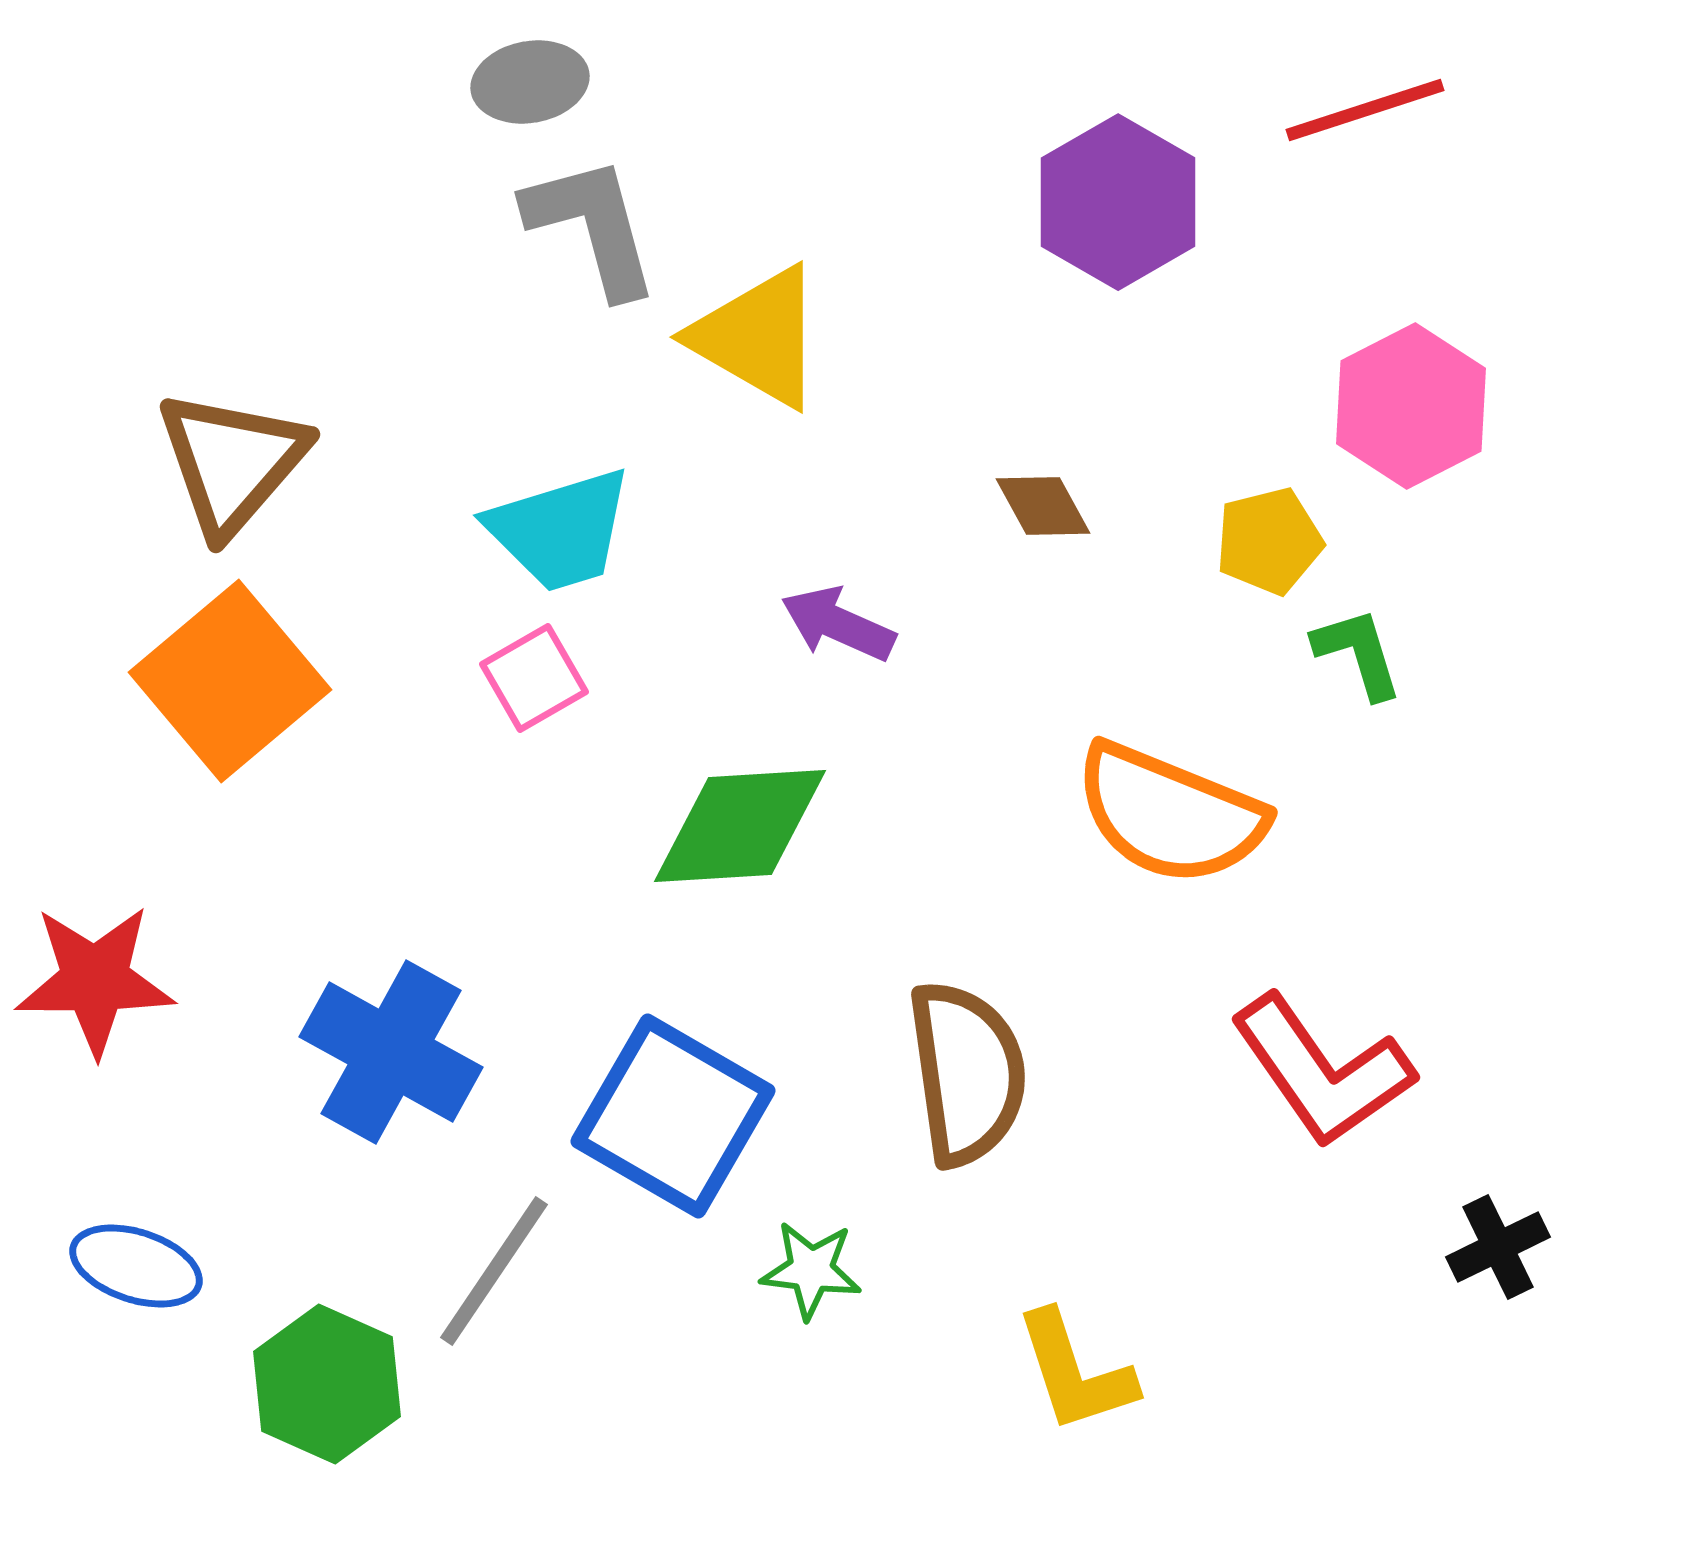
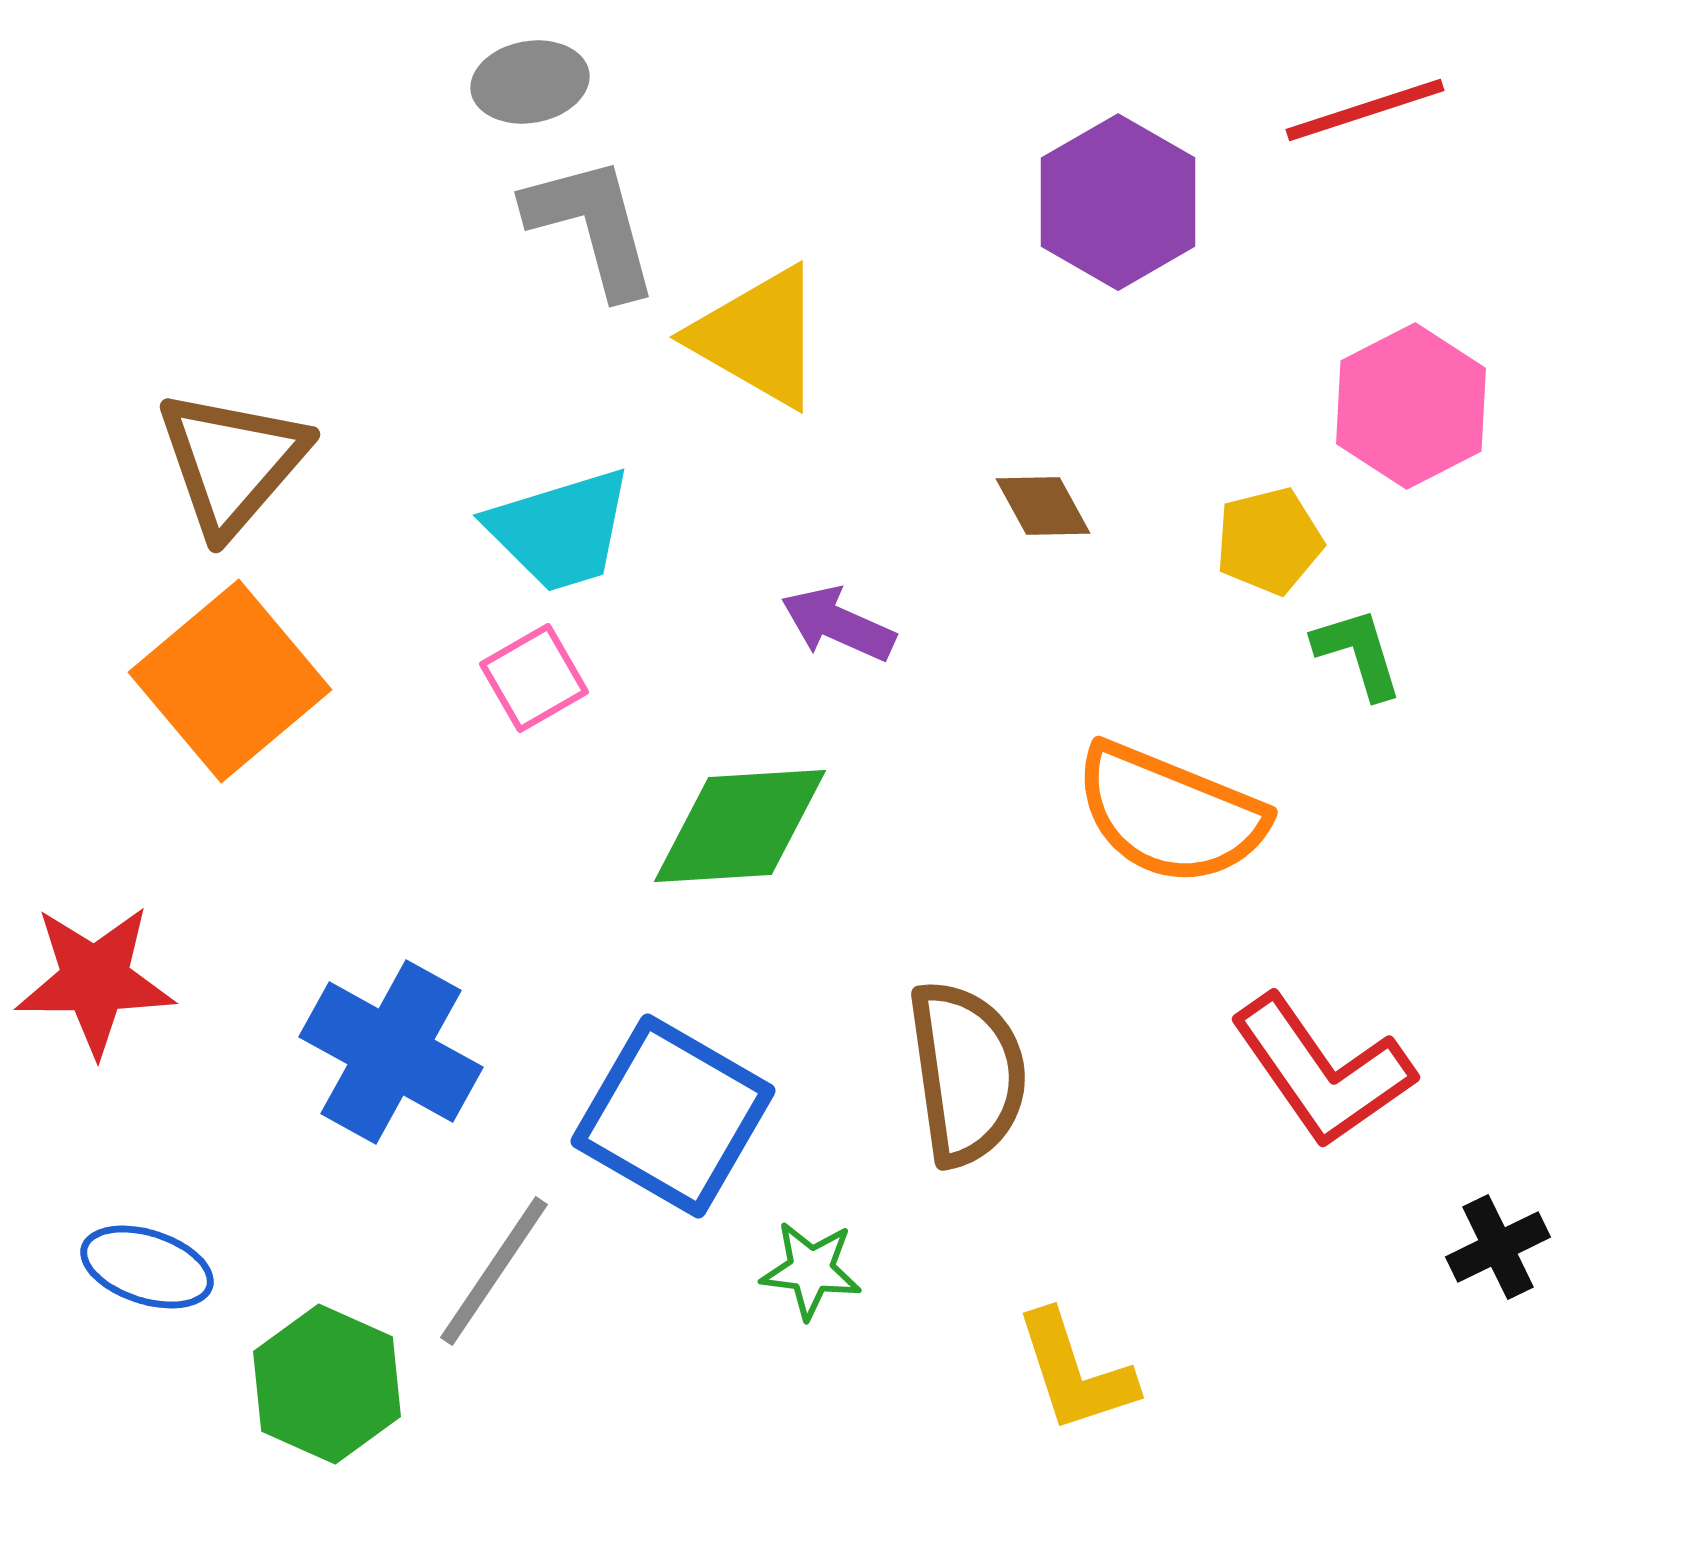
blue ellipse: moved 11 px right, 1 px down
